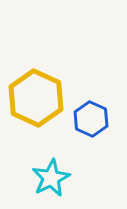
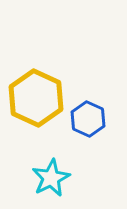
blue hexagon: moved 3 px left
